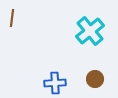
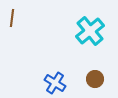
blue cross: rotated 35 degrees clockwise
